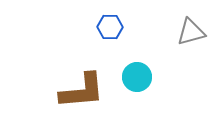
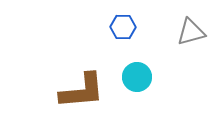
blue hexagon: moved 13 px right
